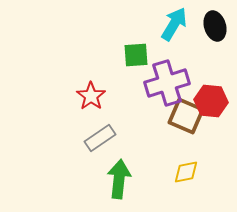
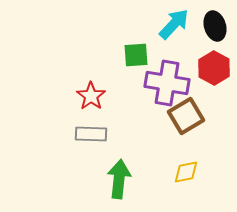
cyan arrow: rotated 12 degrees clockwise
purple cross: rotated 27 degrees clockwise
red hexagon: moved 3 px right, 33 px up; rotated 24 degrees clockwise
brown square: rotated 36 degrees clockwise
gray rectangle: moved 9 px left, 4 px up; rotated 36 degrees clockwise
